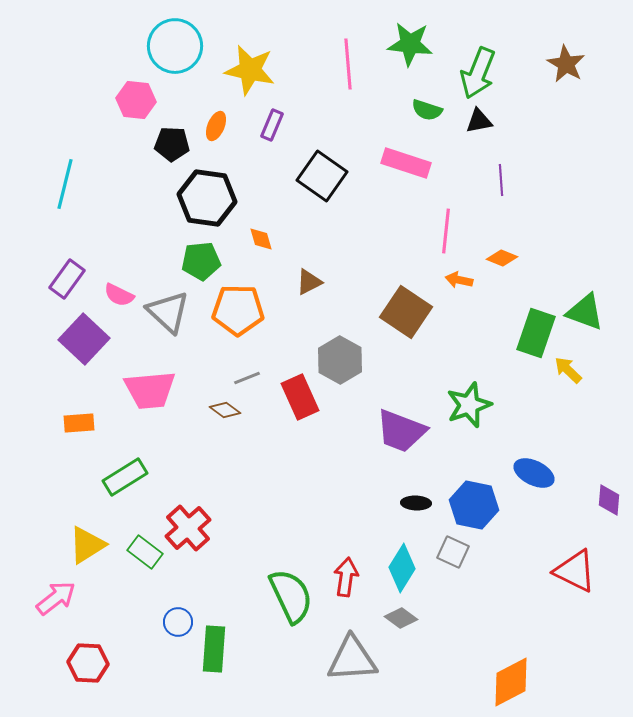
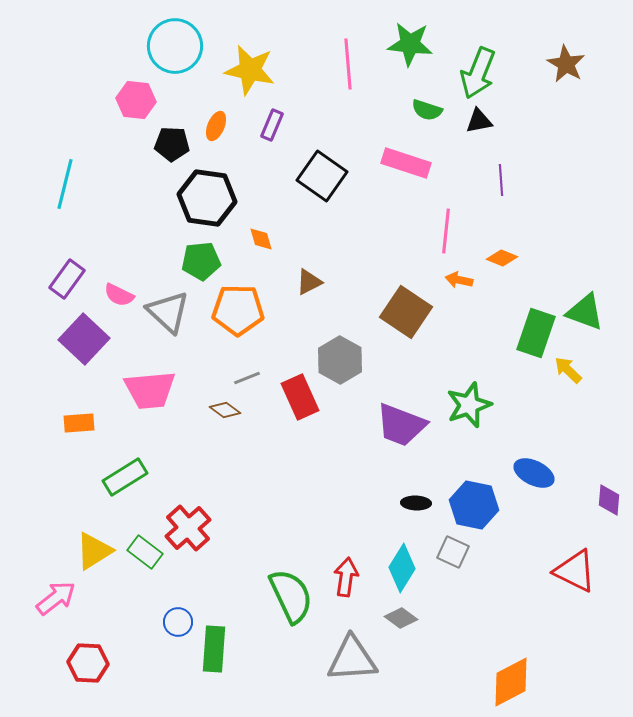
purple trapezoid at (401, 431): moved 6 px up
yellow triangle at (87, 545): moved 7 px right, 6 px down
